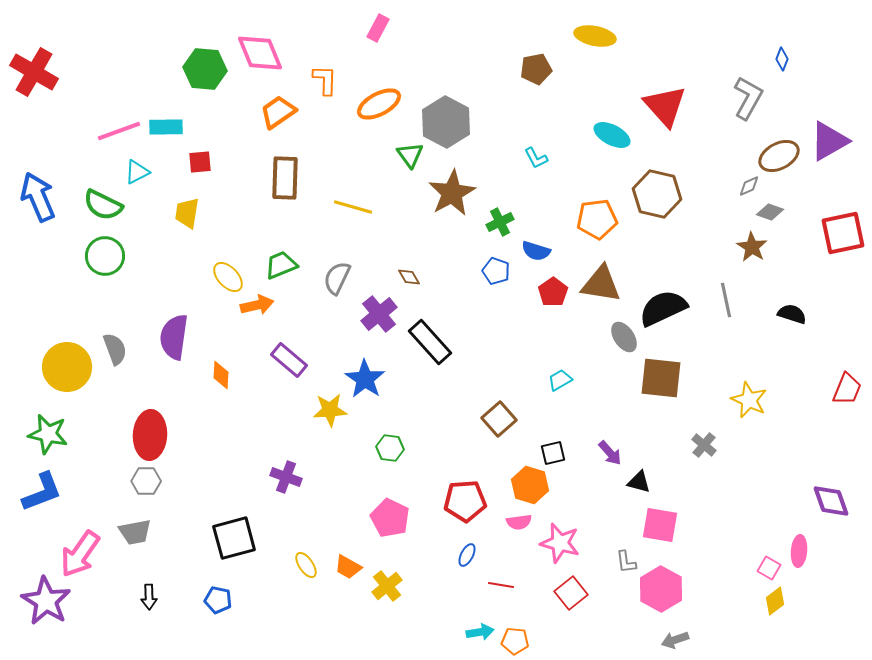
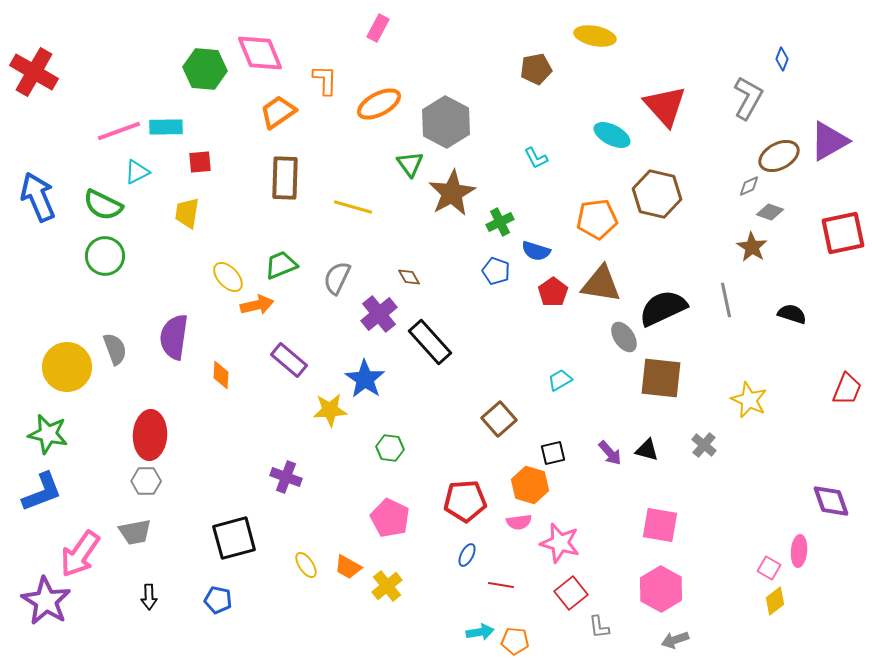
green triangle at (410, 155): moved 9 px down
black triangle at (639, 482): moved 8 px right, 32 px up
gray L-shape at (626, 562): moved 27 px left, 65 px down
